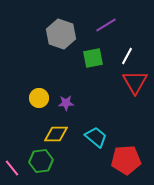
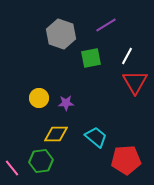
green square: moved 2 px left
